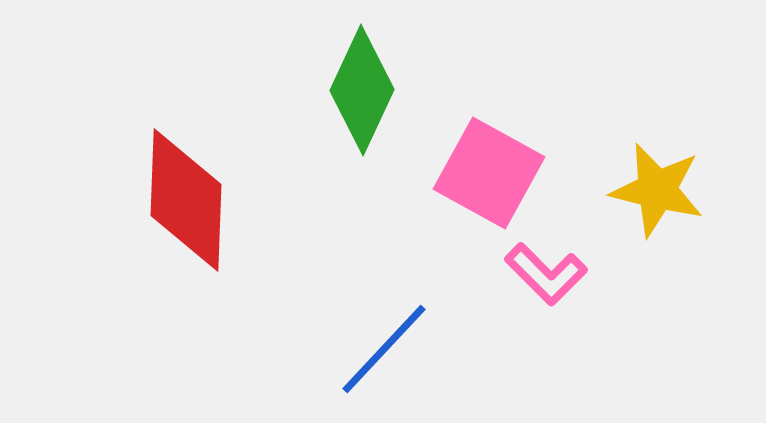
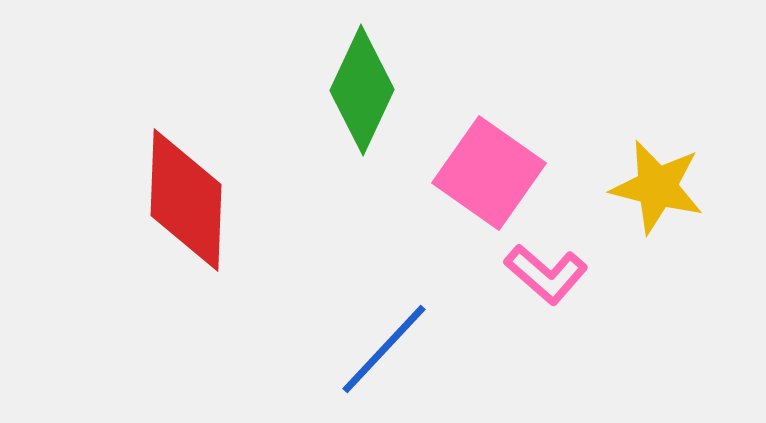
pink square: rotated 6 degrees clockwise
yellow star: moved 3 px up
pink L-shape: rotated 4 degrees counterclockwise
